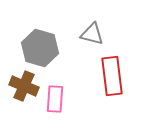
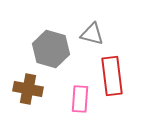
gray hexagon: moved 11 px right, 1 px down
brown cross: moved 4 px right, 3 px down; rotated 12 degrees counterclockwise
pink rectangle: moved 25 px right
